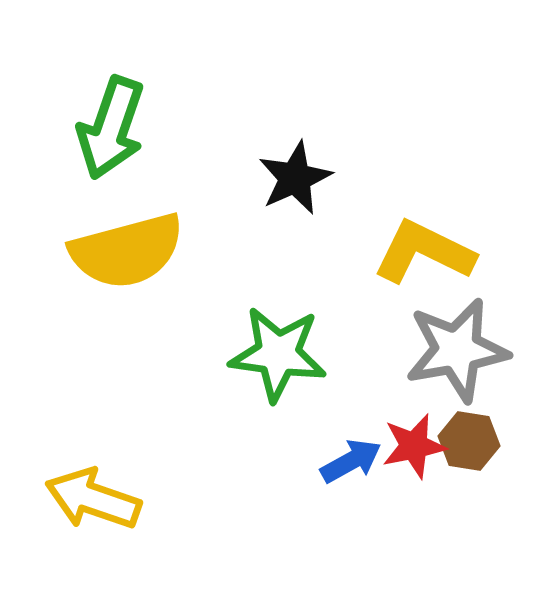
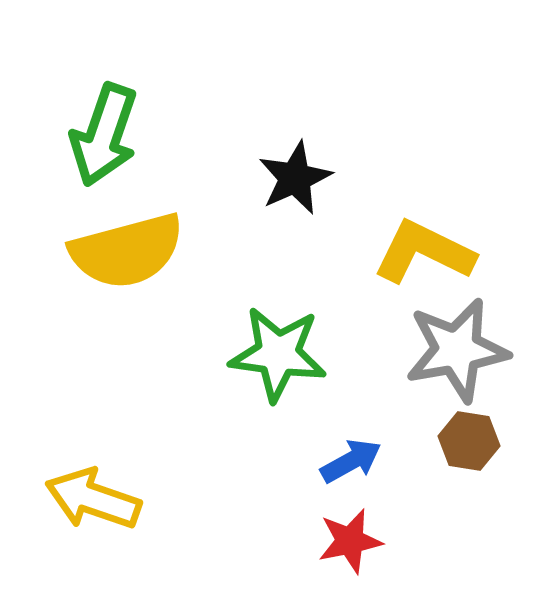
green arrow: moved 7 px left, 7 px down
red star: moved 64 px left, 95 px down
